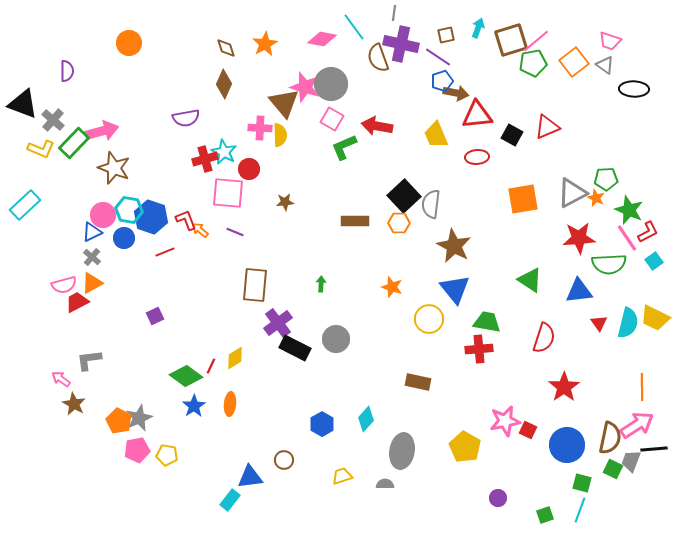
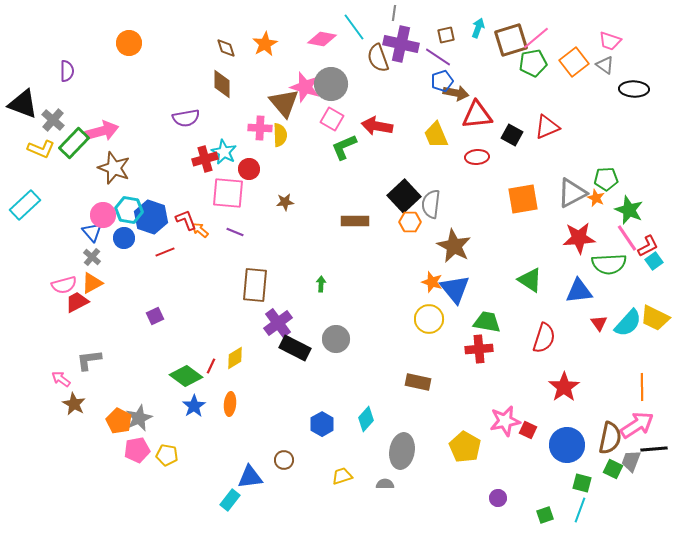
pink line at (536, 41): moved 3 px up
brown diamond at (224, 84): moved 2 px left; rotated 24 degrees counterclockwise
orange hexagon at (399, 223): moved 11 px right, 1 px up
blue triangle at (92, 232): rotated 45 degrees counterclockwise
red L-shape at (648, 232): moved 14 px down
orange star at (392, 287): moved 40 px right, 5 px up
cyan semicircle at (628, 323): rotated 28 degrees clockwise
